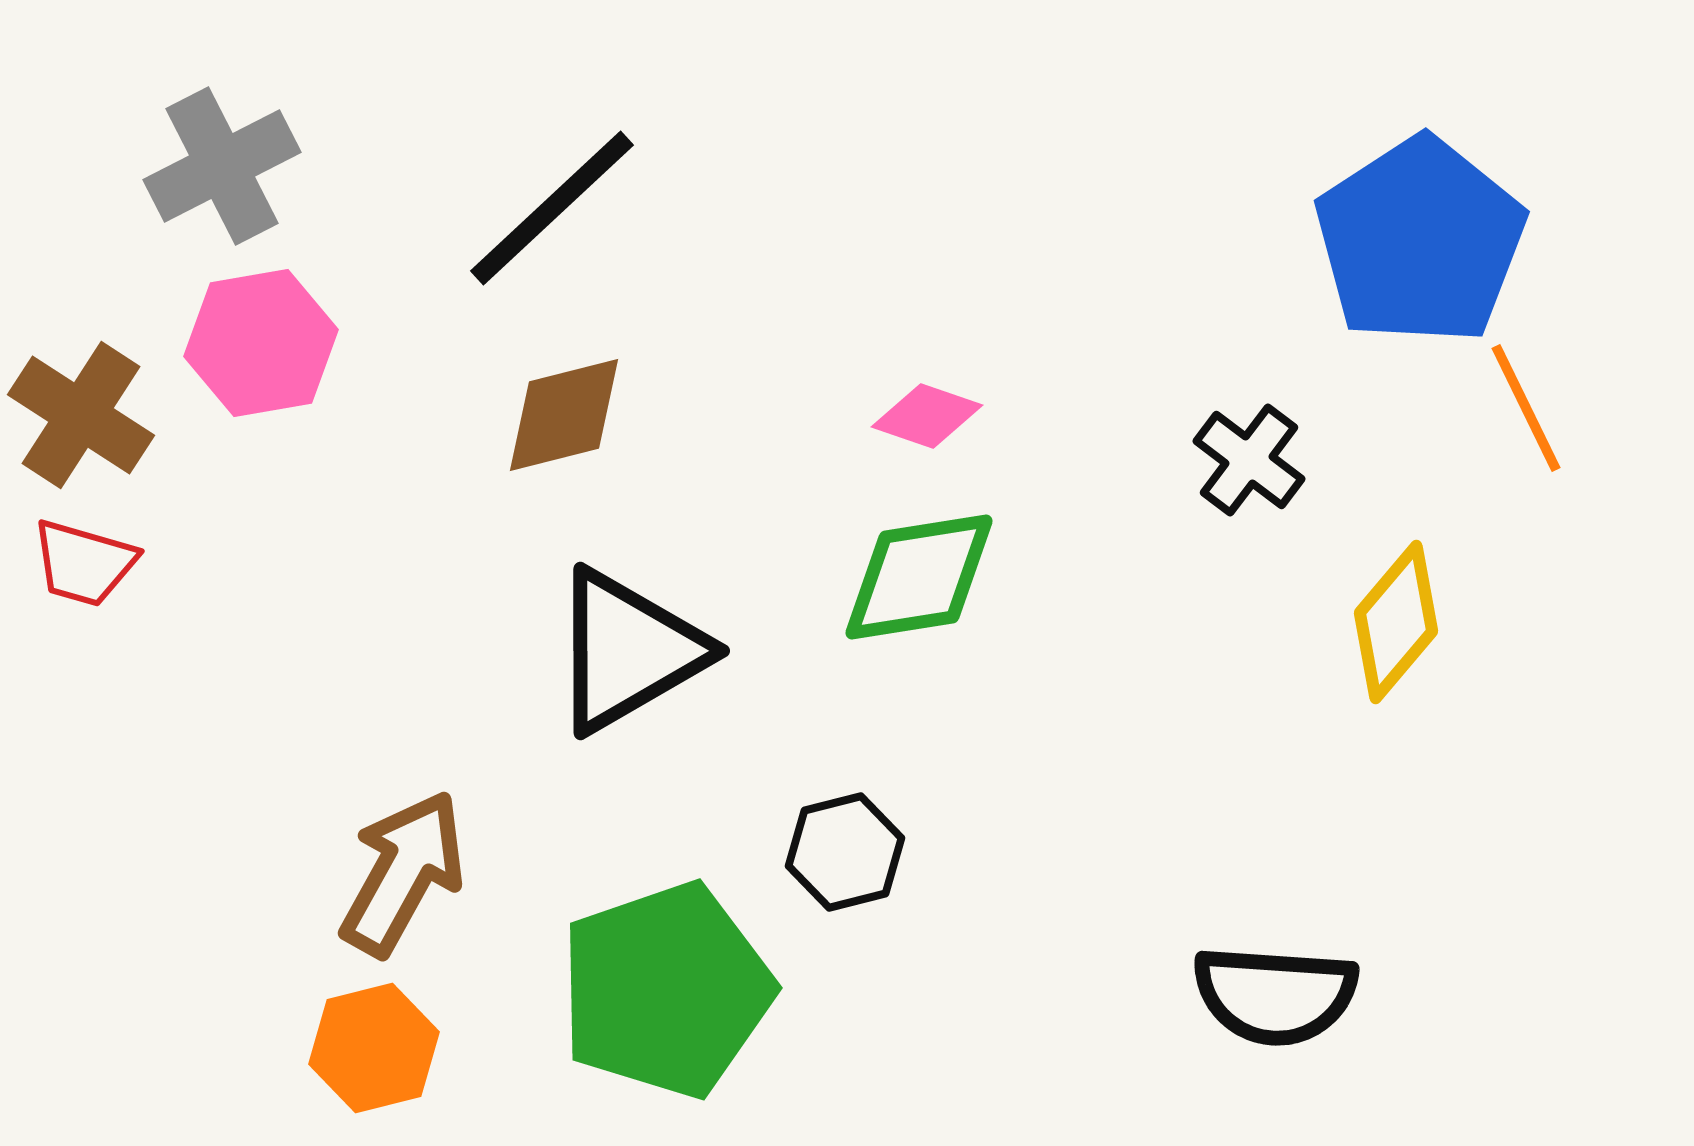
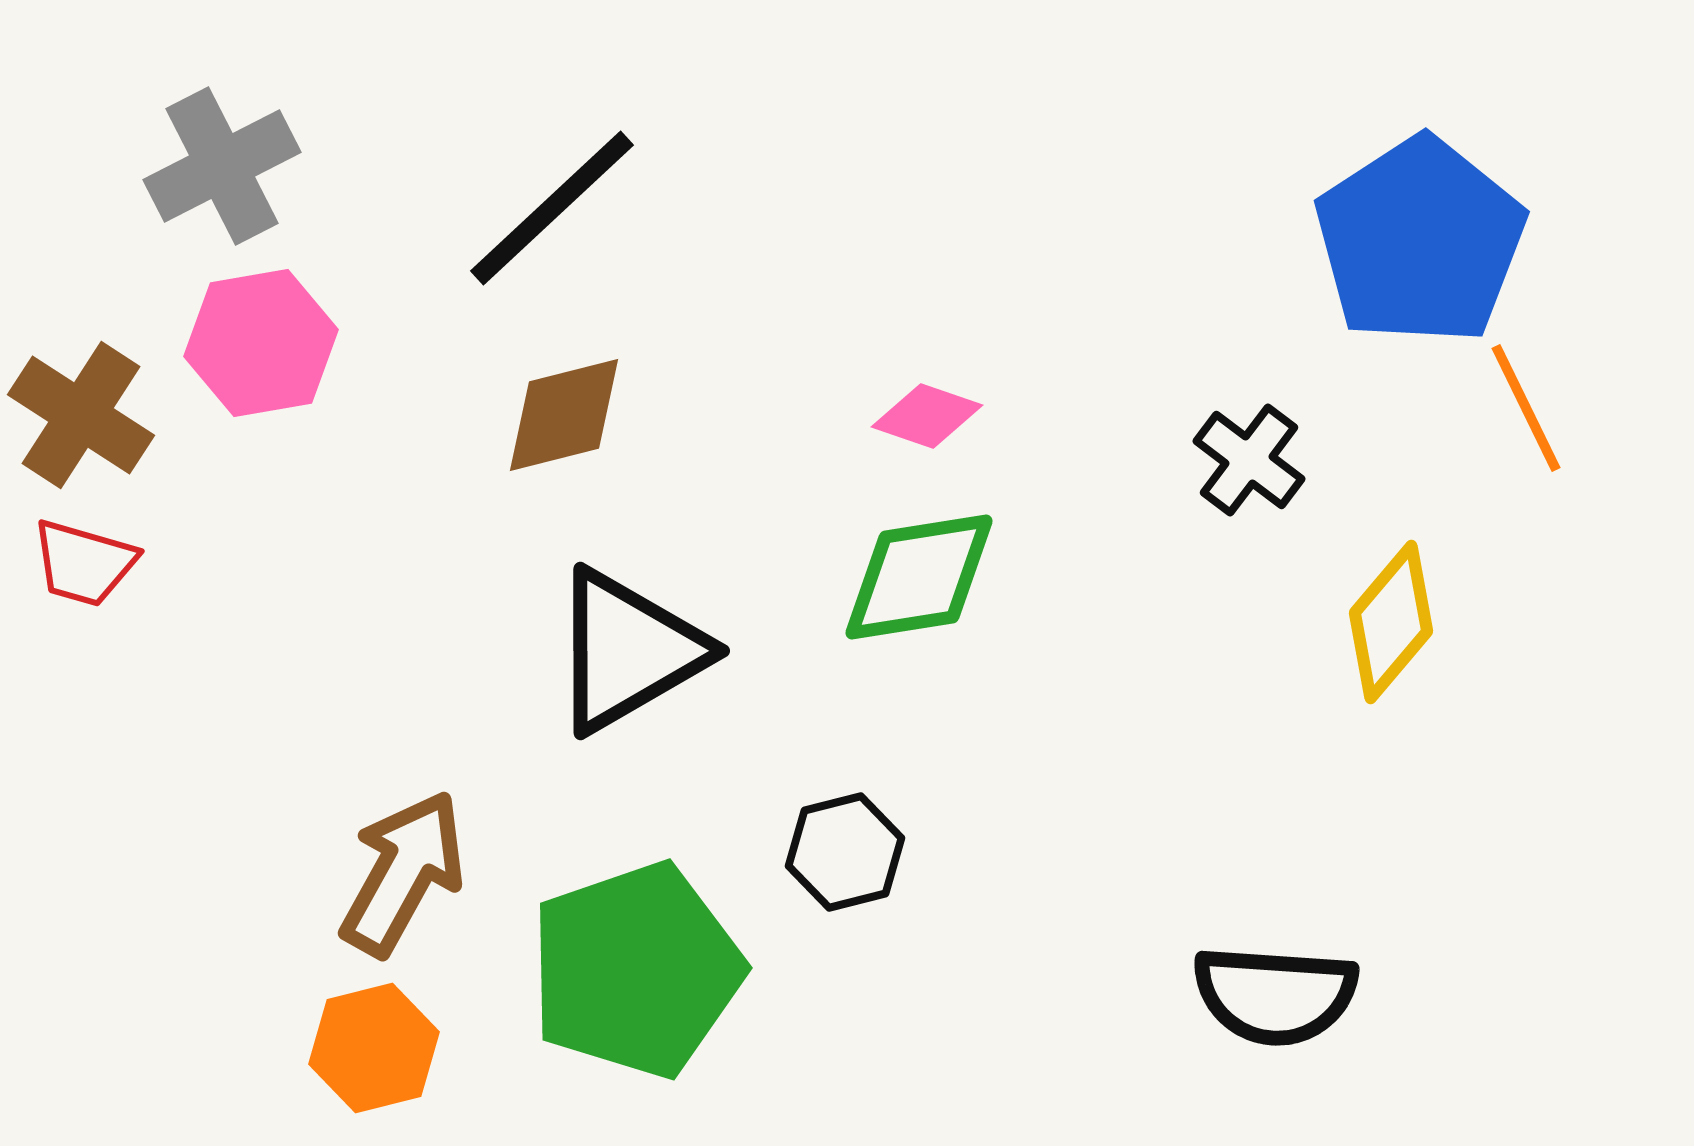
yellow diamond: moved 5 px left
green pentagon: moved 30 px left, 20 px up
